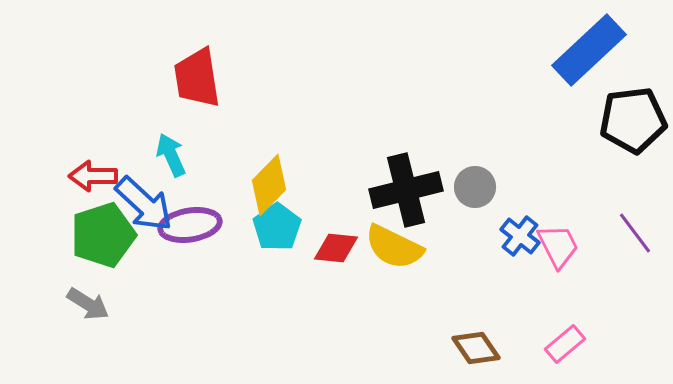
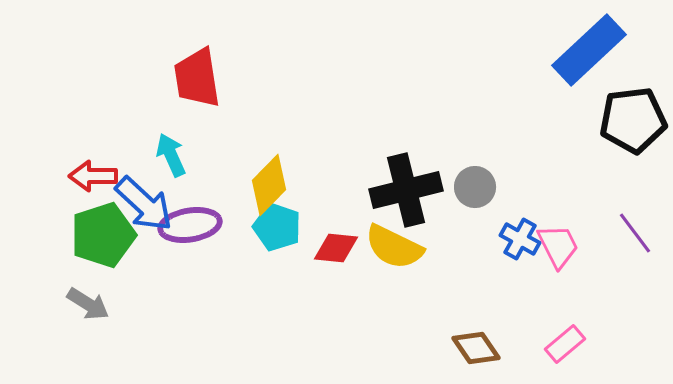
cyan pentagon: rotated 18 degrees counterclockwise
blue cross: moved 3 px down; rotated 9 degrees counterclockwise
